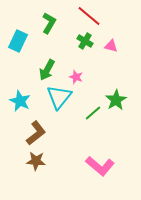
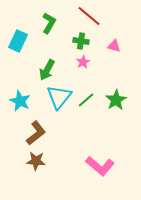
green cross: moved 4 px left; rotated 21 degrees counterclockwise
pink triangle: moved 3 px right
pink star: moved 7 px right, 15 px up; rotated 24 degrees clockwise
green line: moved 7 px left, 13 px up
